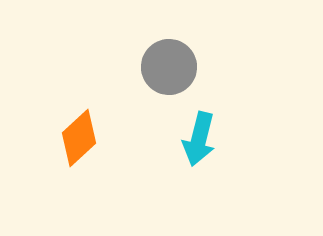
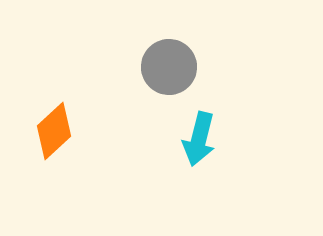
orange diamond: moved 25 px left, 7 px up
